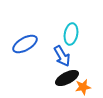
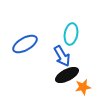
black ellipse: moved 3 px up
